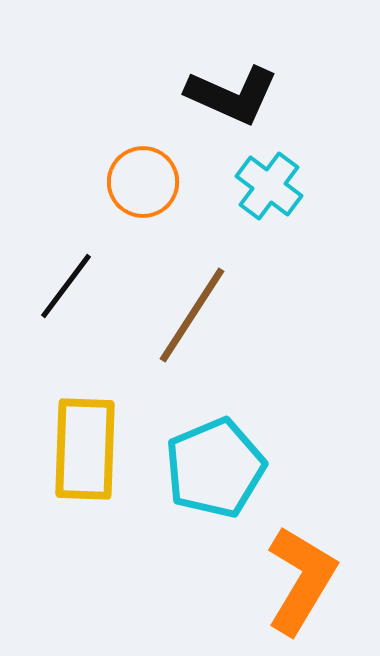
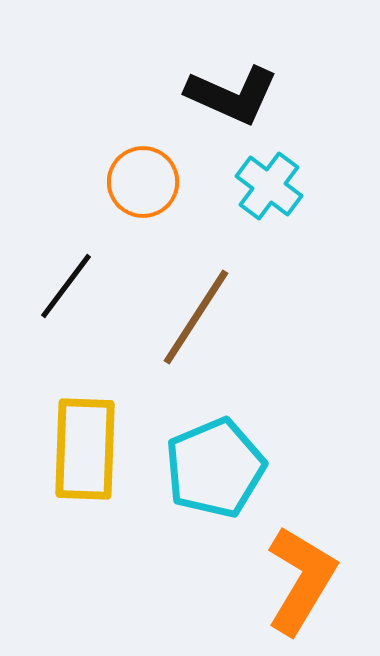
brown line: moved 4 px right, 2 px down
